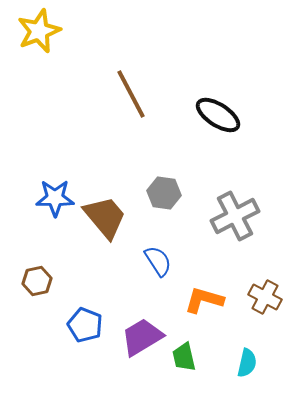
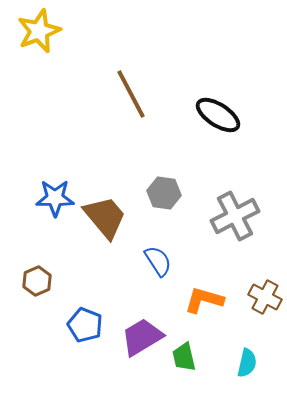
brown hexagon: rotated 12 degrees counterclockwise
